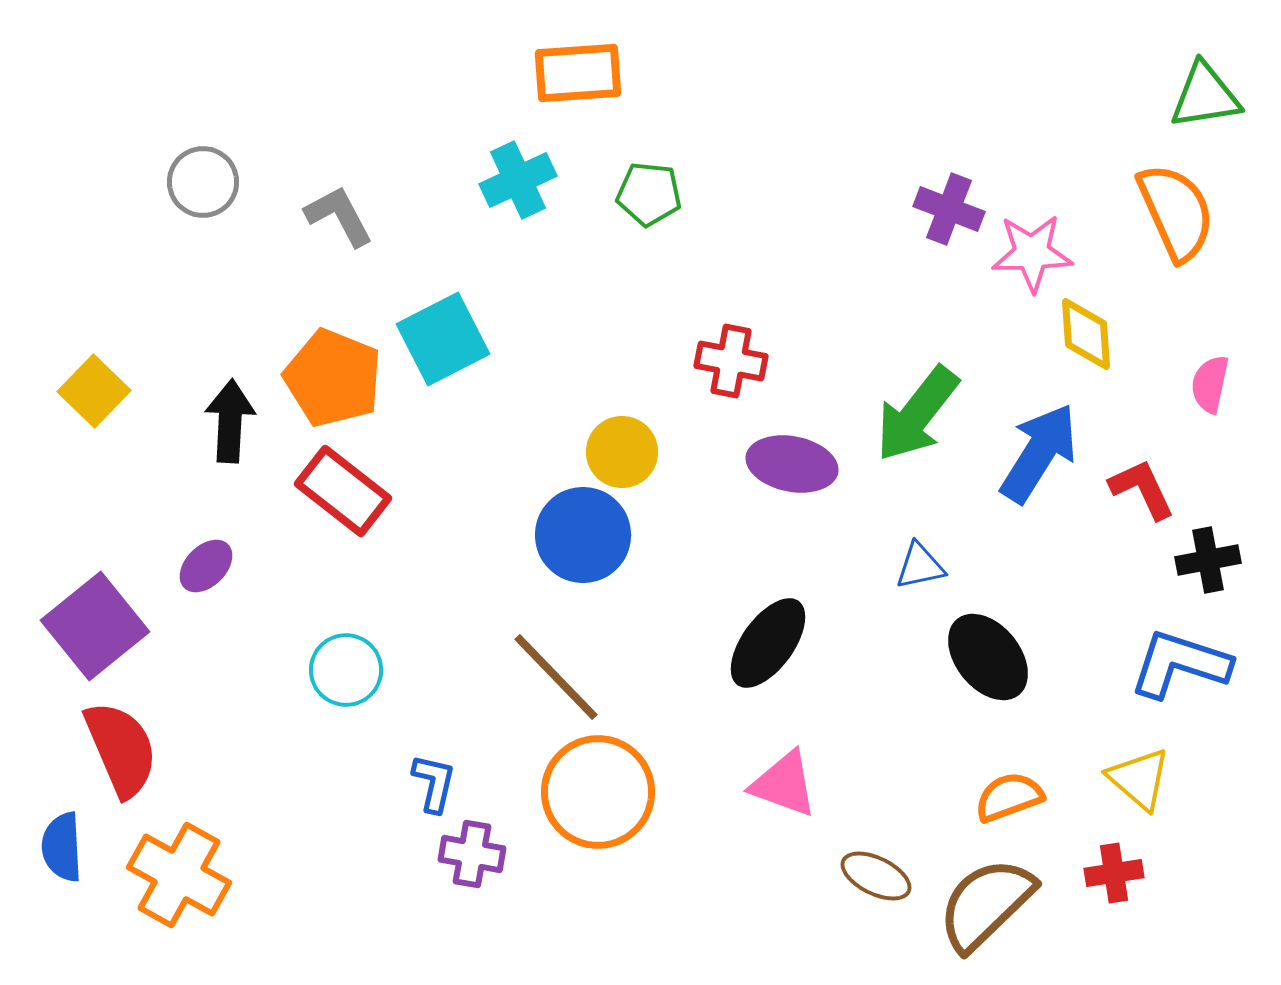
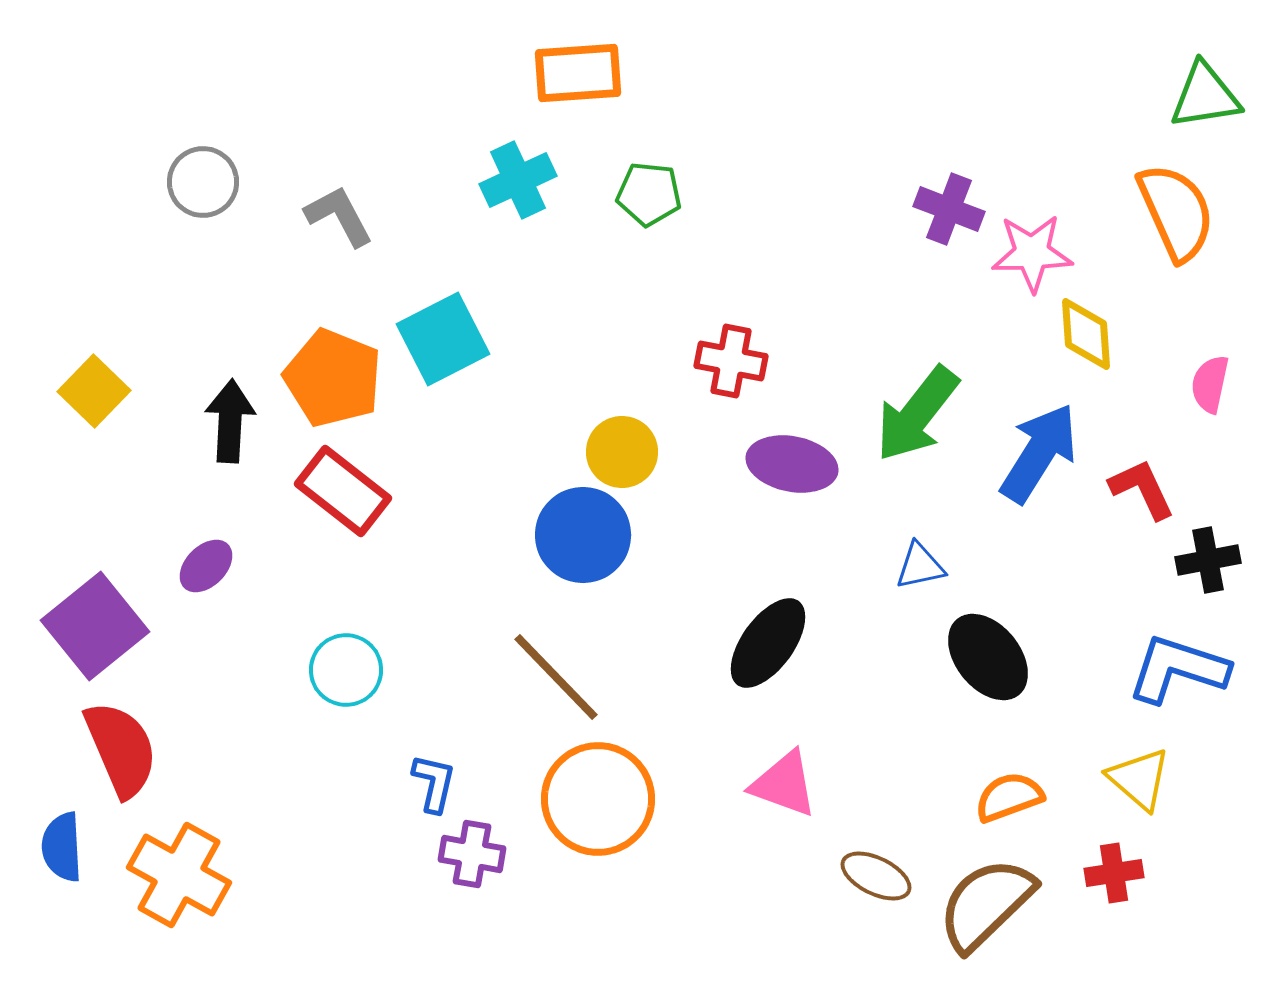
blue L-shape at (1180, 664): moved 2 px left, 5 px down
orange circle at (598, 792): moved 7 px down
